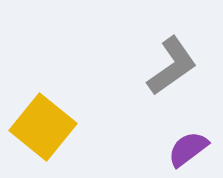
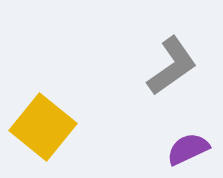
purple semicircle: rotated 12 degrees clockwise
